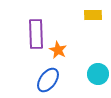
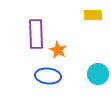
blue ellipse: moved 4 px up; rotated 60 degrees clockwise
